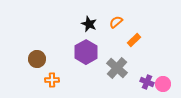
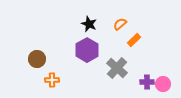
orange semicircle: moved 4 px right, 2 px down
purple hexagon: moved 1 px right, 2 px up
purple cross: rotated 24 degrees counterclockwise
